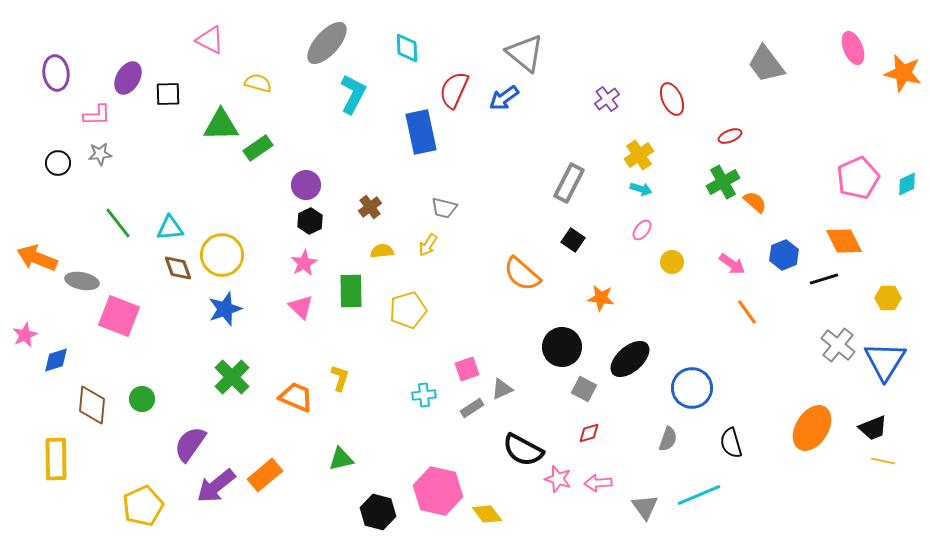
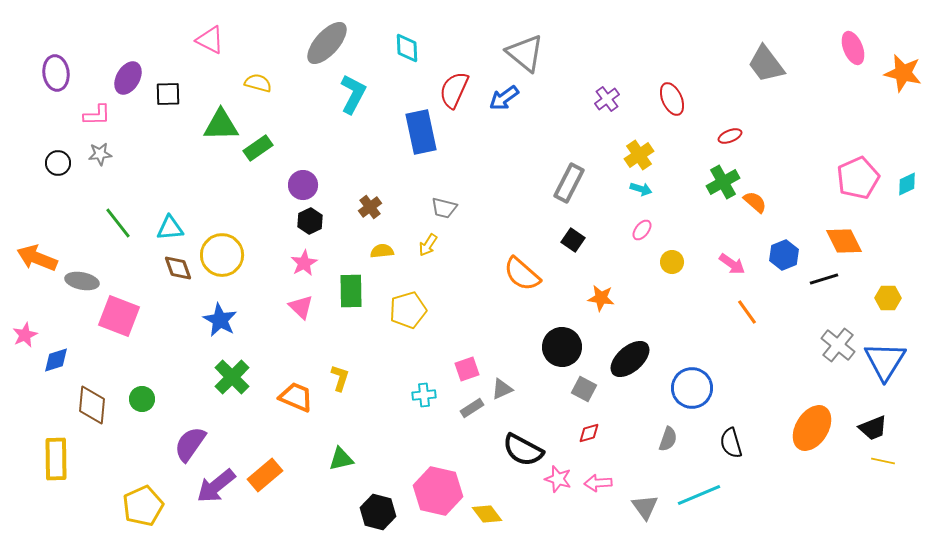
purple circle at (306, 185): moved 3 px left
blue star at (225, 309): moved 5 px left, 11 px down; rotated 24 degrees counterclockwise
